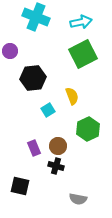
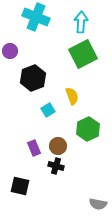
cyan arrow: rotated 75 degrees counterclockwise
black hexagon: rotated 15 degrees counterclockwise
gray semicircle: moved 20 px right, 5 px down
